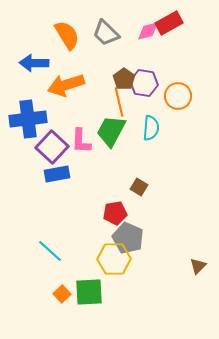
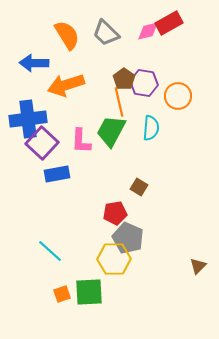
purple square: moved 10 px left, 4 px up
orange square: rotated 24 degrees clockwise
